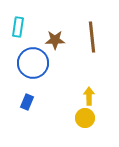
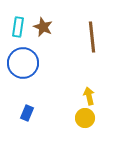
brown star: moved 12 px left, 13 px up; rotated 24 degrees clockwise
blue circle: moved 10 px left
yellow arrow: rotated 12 degrees counterclockwise
blue rectangle: moved 11 px down
